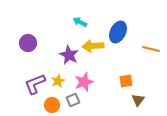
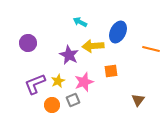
orange square: moved 15 px left, 10 px up
